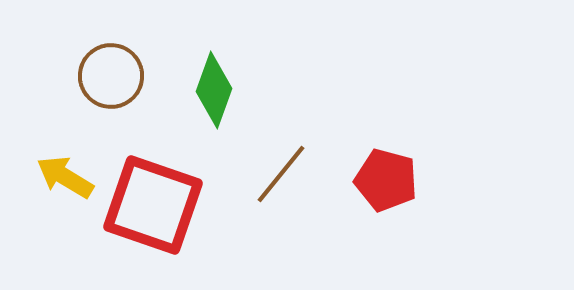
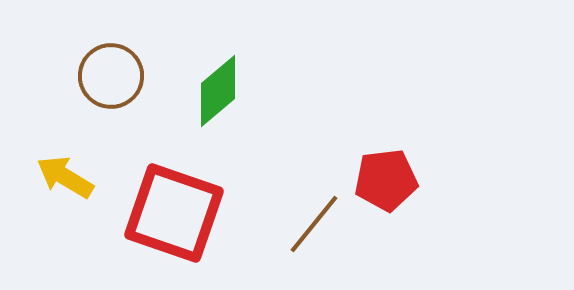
green diamond: moved 4 px right, 1 px down; rotated 30 degrees clockwise
brown line: moved 33 px right, 50 px down
red pentagon: rotated 22 degrees counterclockwise
red square: moved 21 px right, 8 px down
